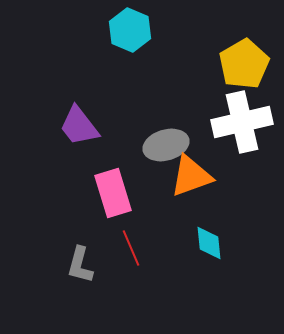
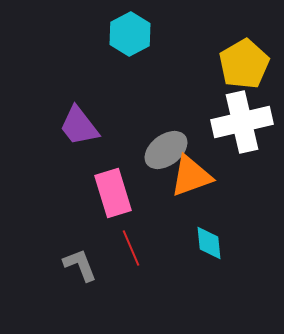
cyan hexagon: moved 4 px down; rotated 9 degrees clockwise
gray ellipse: moved 5 px down; rotated 21 degrees counterclockwise
gray L-shape: rotated 144 degrees clockwise
